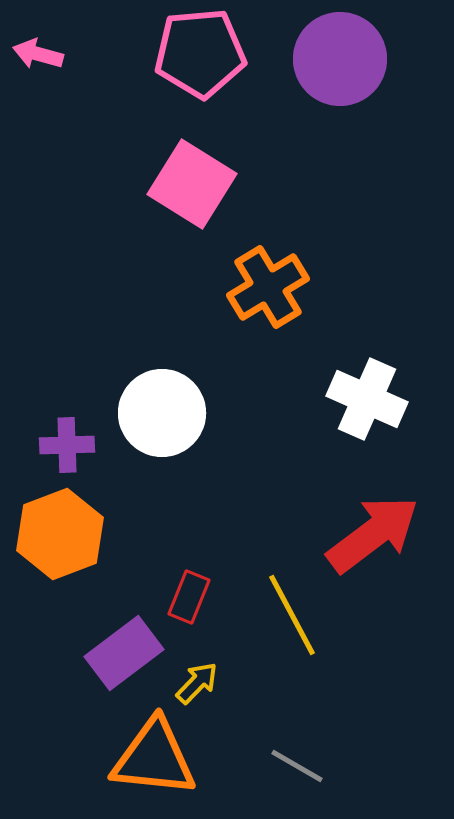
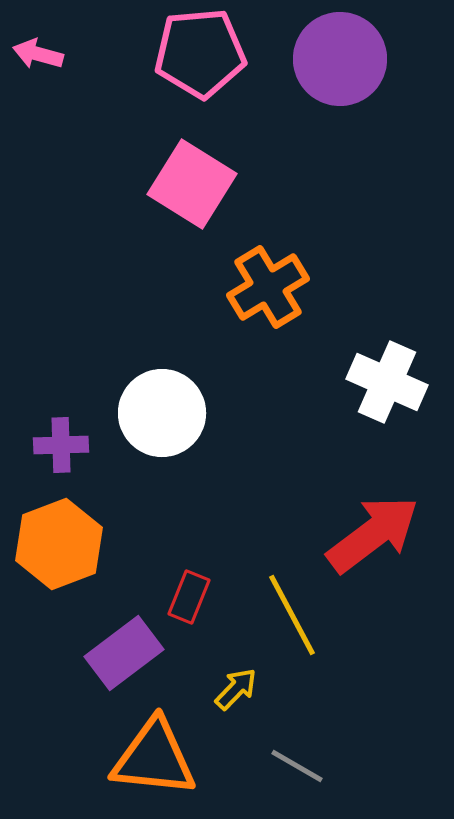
white cross: moved 20 px right, 17 px up
purple cross: moved 6 px left
orange hexagon: moved 1 px left, 10 px down
yellow arrow: moved 39 px right, 6 px down
